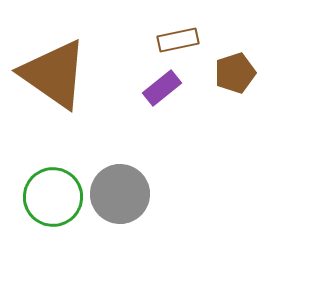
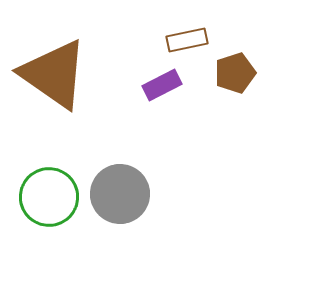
brown rectangle: moved 9 px right
purple rectangle: moved 3 px up; rotated 12 degrees clockwise
green circle: moved 4 px left
